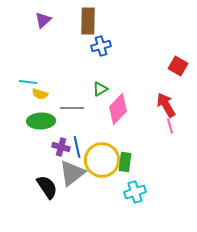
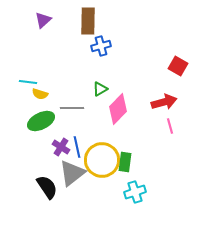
red arrow: moved 2 px left, 3 px up; rotated 105 degrees clockwise
green ellipse: rotated 24 degrees counterclockwise
purple cross: rotated 18 degrees clockwise
